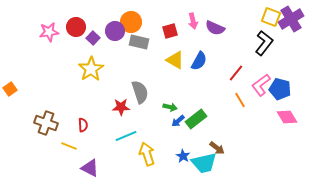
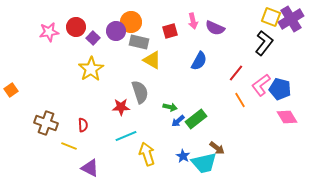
purple circle: moved 1 px right
yellow triangle: moved 23 px left
orange square: moved 1 px right, 1 px down
